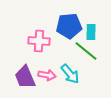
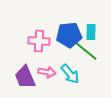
blue pentagon: moved 9 px down
pink arrow: moved 3 px up
